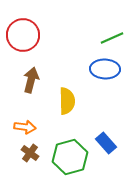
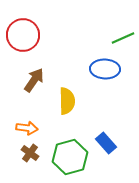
green line: moved 11 px right
brown arrow: moved 3 px right; rotated 20 degrees clockwise
orange arrow: moved 2 px right, 1 px down
